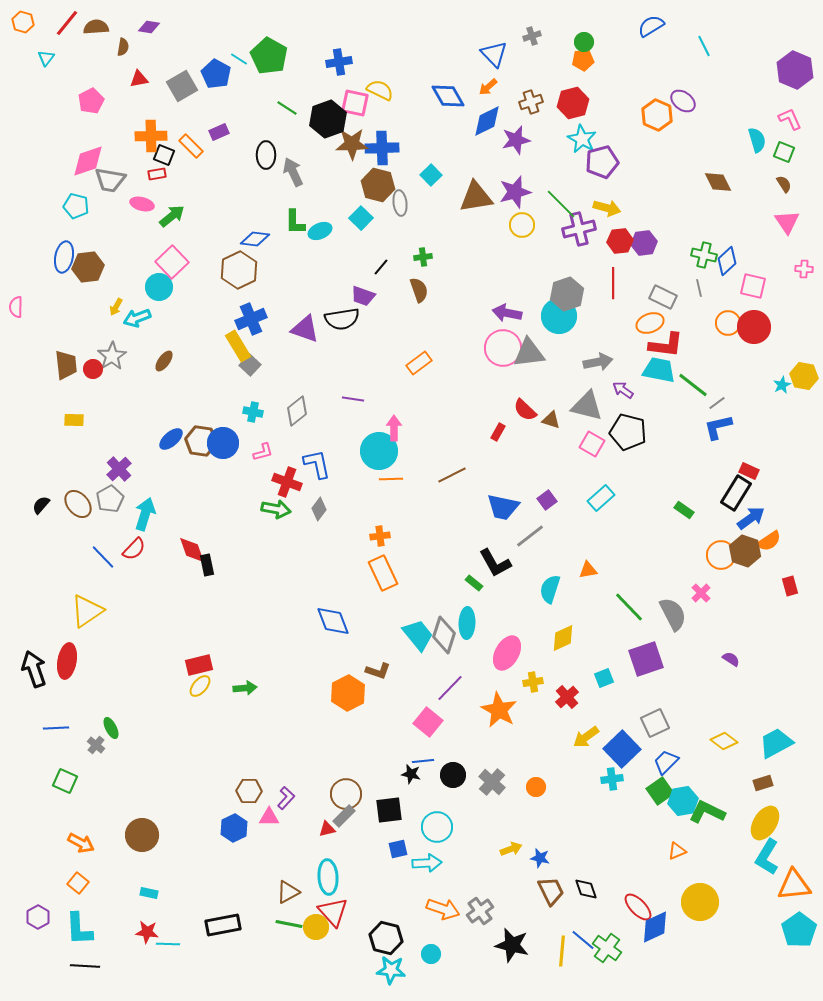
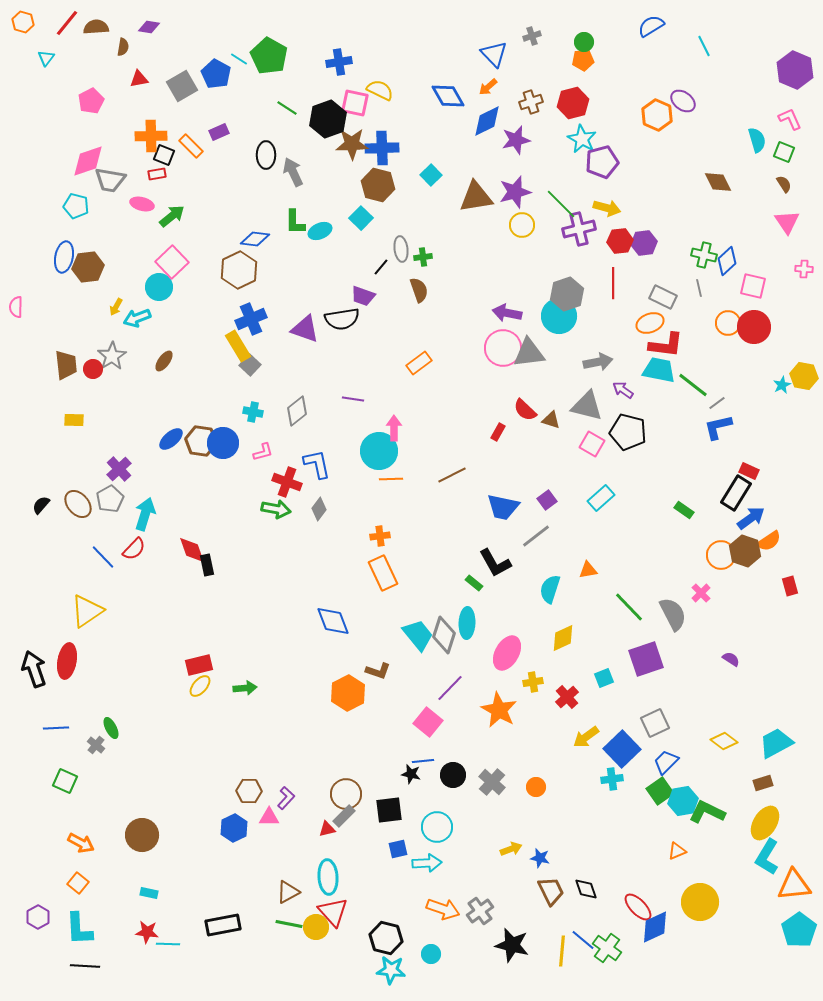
gray ellipse at (400, 203): moved 1 px right, 46 px down
gray line at (530, 536): moved 6 px right
